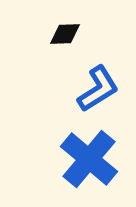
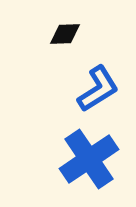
blue cross: rotated 16 degrees clockwise
